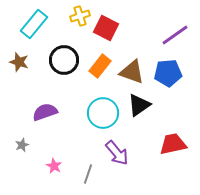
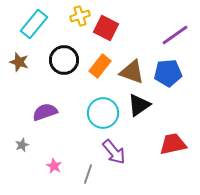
purple arrow: moved 3 px left, 1 px up
